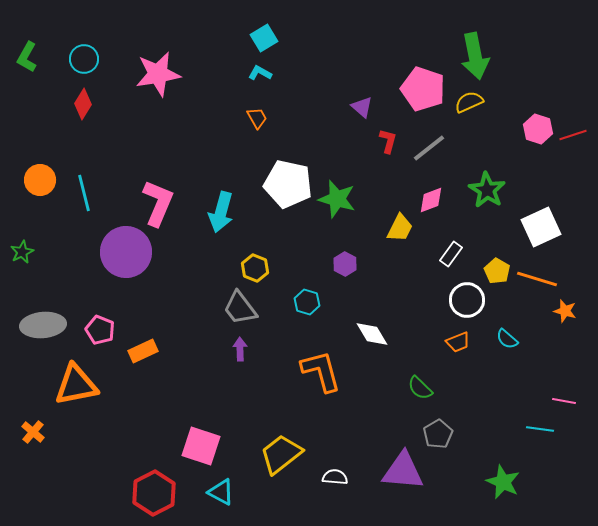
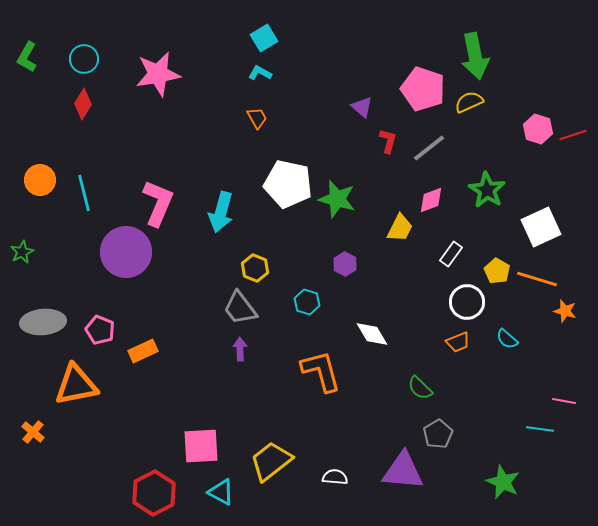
white circle at (467, 300): moved 2 px down
gray ellipse at (43, 325): moved 3 px up
pink square at (201, 446): rotated 21 degrees counterclockwise
yellow trapezoid at (281, 454): moved 10 px left, 7 px down
